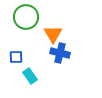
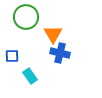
blue square: moved 4 px left, 1 px up
